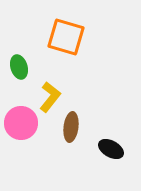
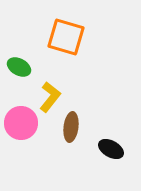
green ellipse: rotated 45 degrees counterclockwise
